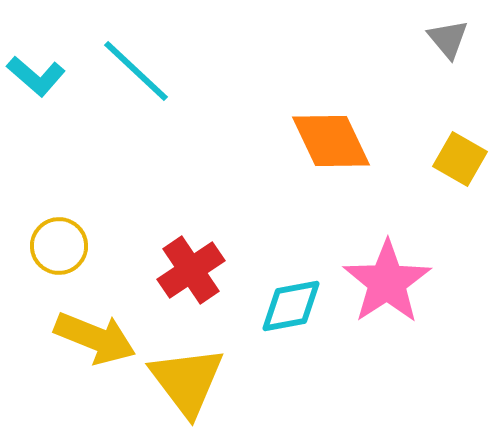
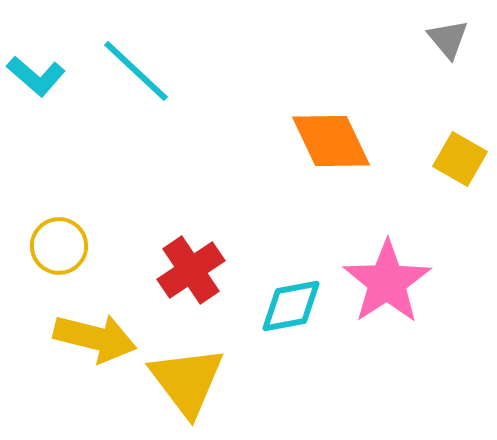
yellow arrow: rotated 8 degrees counterclockwise
